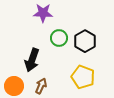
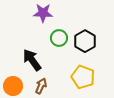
black arrow: rotated 125 degrees clockwise
orange circle: moved 1 px left
